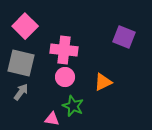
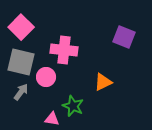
pink square: moved 4 px left, 1 px down
gray square: moved 1 px up
pink circle: moved 19 px left
